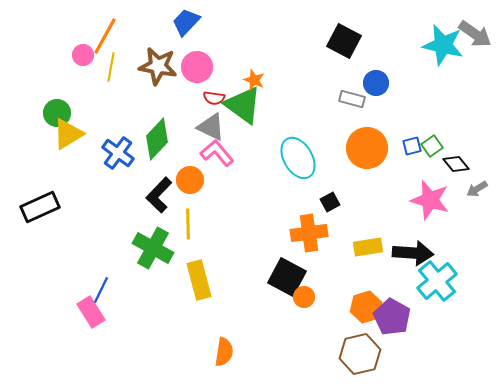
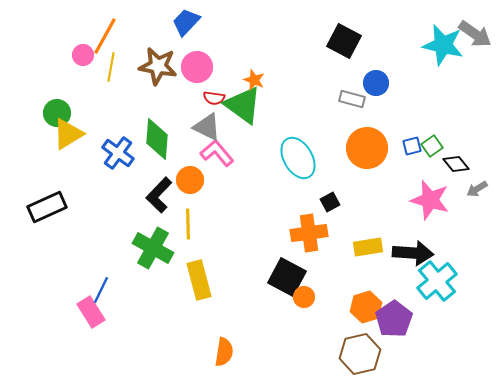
gray triangle at (211, 127): moved 4 px left
green diamond at (157, 139): rotated 39 degrees counterclockwise
black rectangle at (40, 207): moved 7 px right
purple pentagon at (392, 317): moved 2 px right, 2 px down; rotated 9 degrees clockwise
